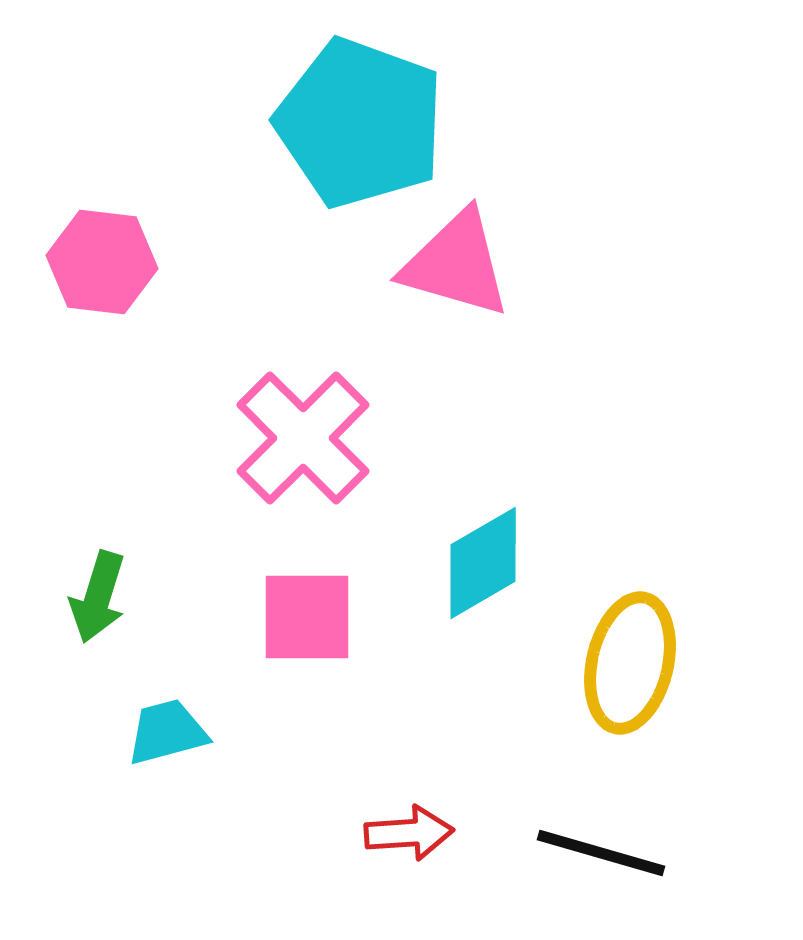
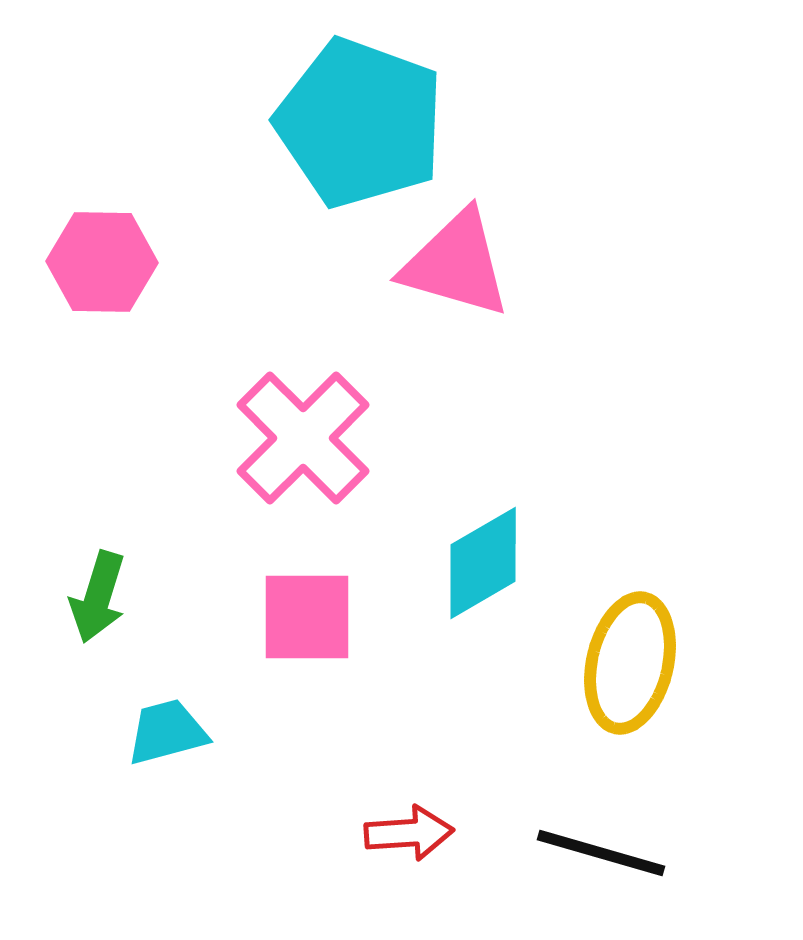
pink hexagon: rotated 6 degrees counterclockwise
